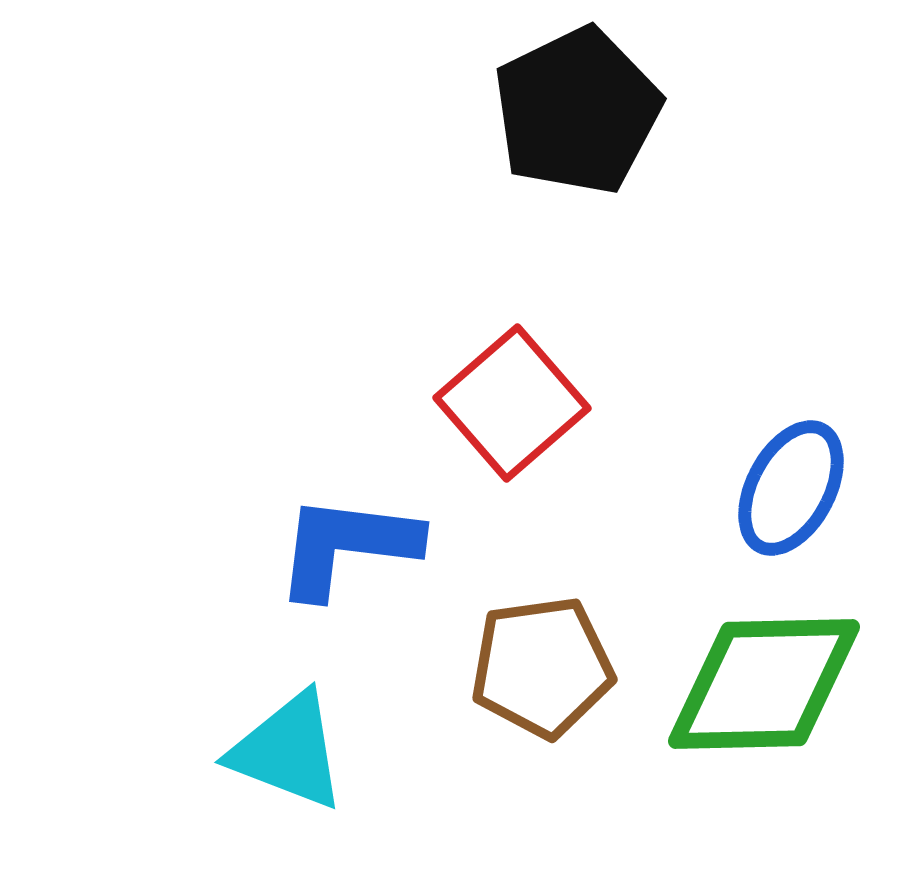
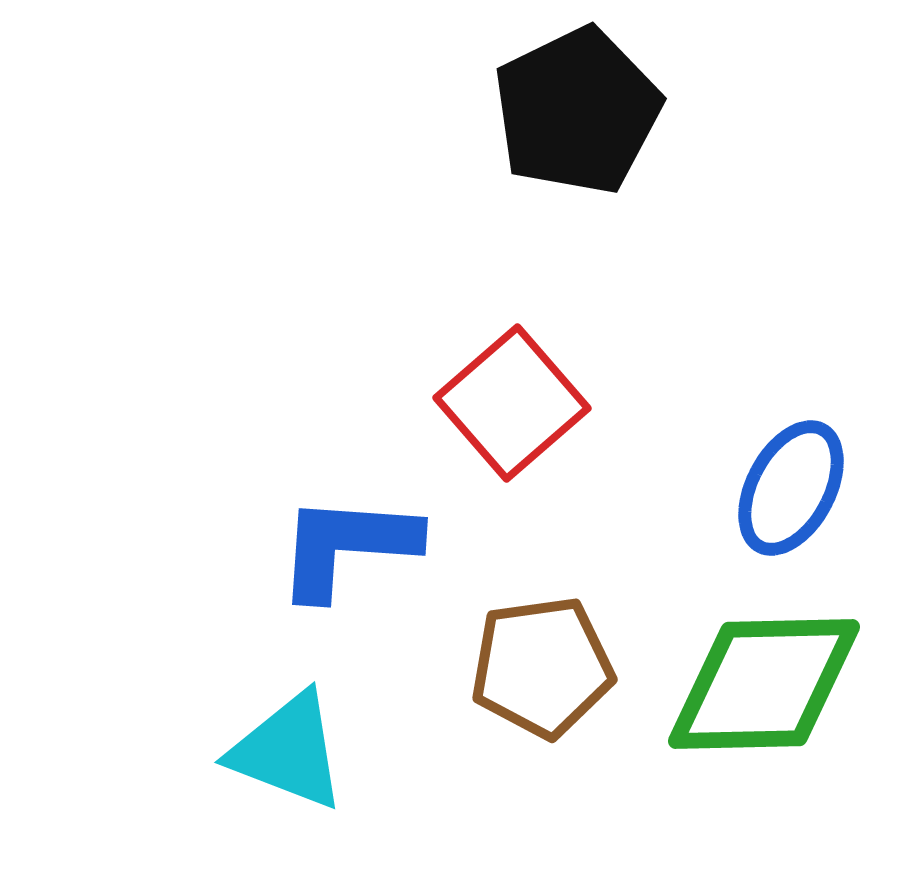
blue L-shape: rotated 3 degrees counterclockwise
